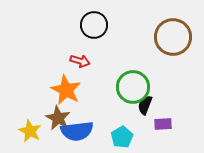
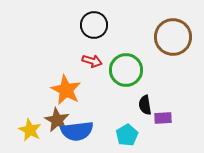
red arrow: moved 12 px right
green circle: moved 7 px left, 17 px up
black semicircle: rotated 30 degrees counterclockwise
brown star: moved 1 px left, 2 px down
purple rectangle: moved 6 px up
yellow star: moved 1 px up
cyan pentagon: moved 5 px right, 2 px up
